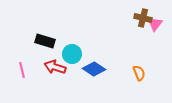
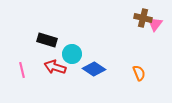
black rectangle: moved 2 px right, 1 px up
